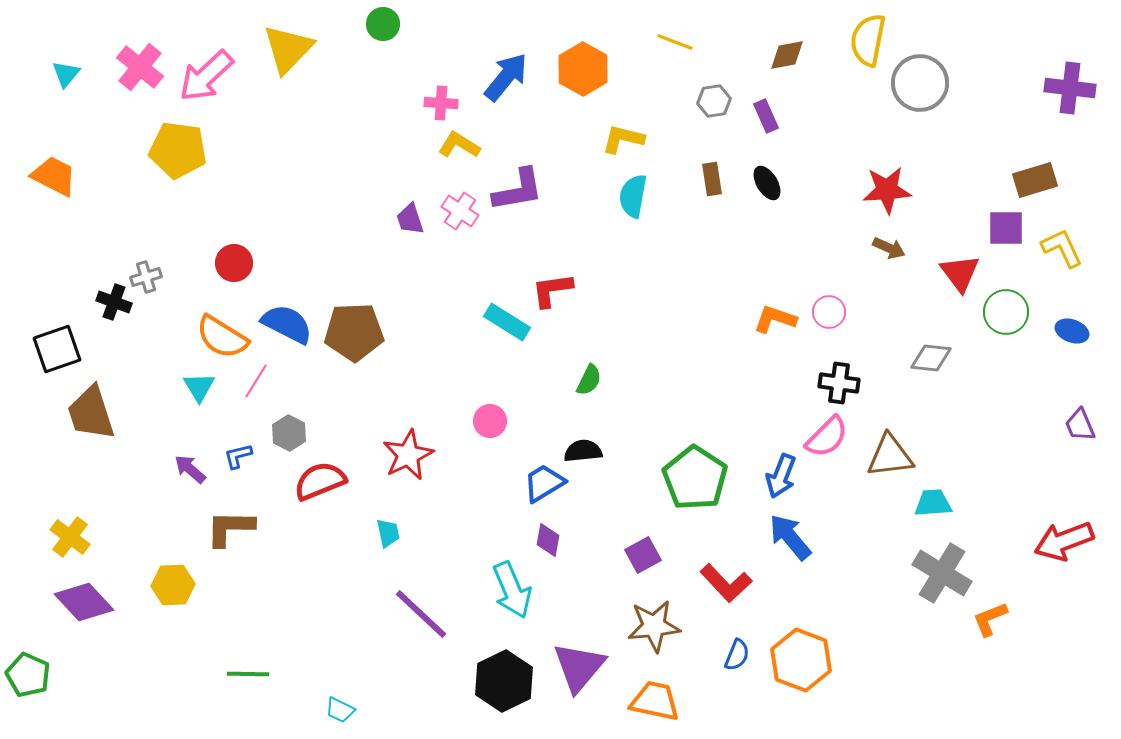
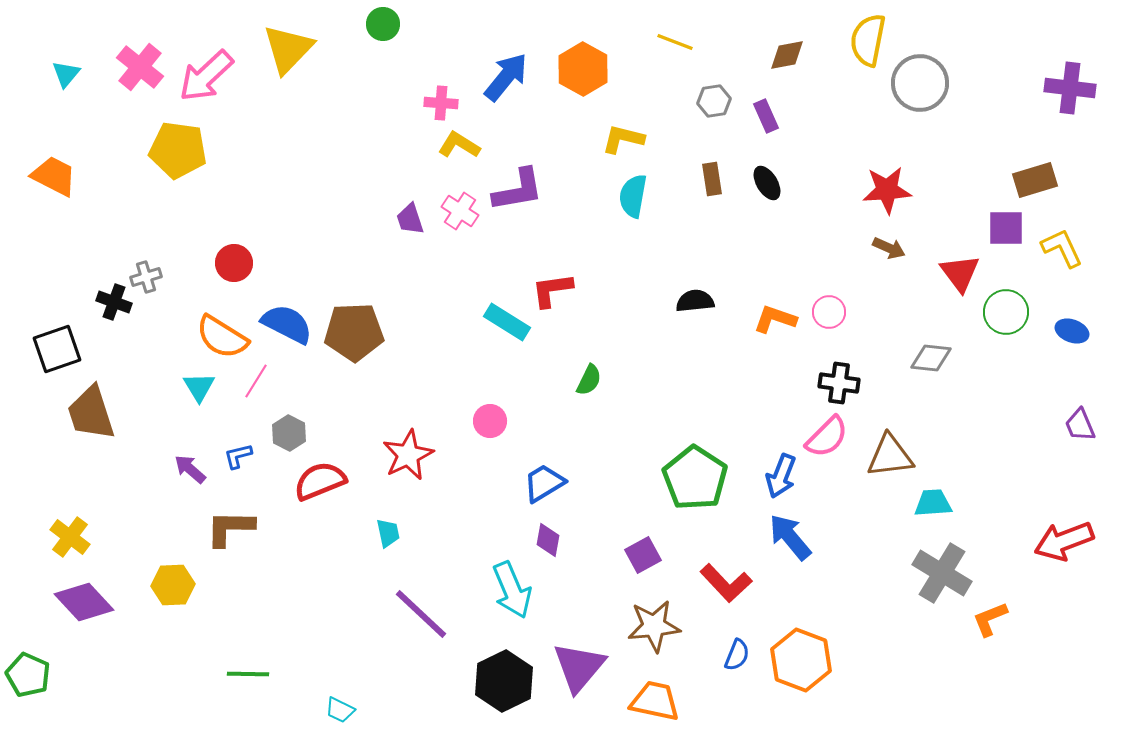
black semicircle at (583, 451): moved 112 px right, 150 px up
